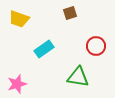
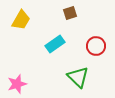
yellow trapezoid: moved 2 px right, 1 px down; rotated 80 degrees counterclockwise
cyan rectangle: moved 11 px right, 5 px up
green triangle: rotated 35 degrees clockwise
